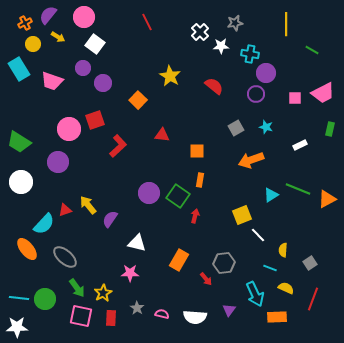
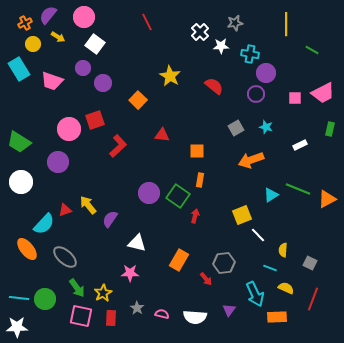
gray square at (310, 263): rotated 32 degrees counterclockwise
